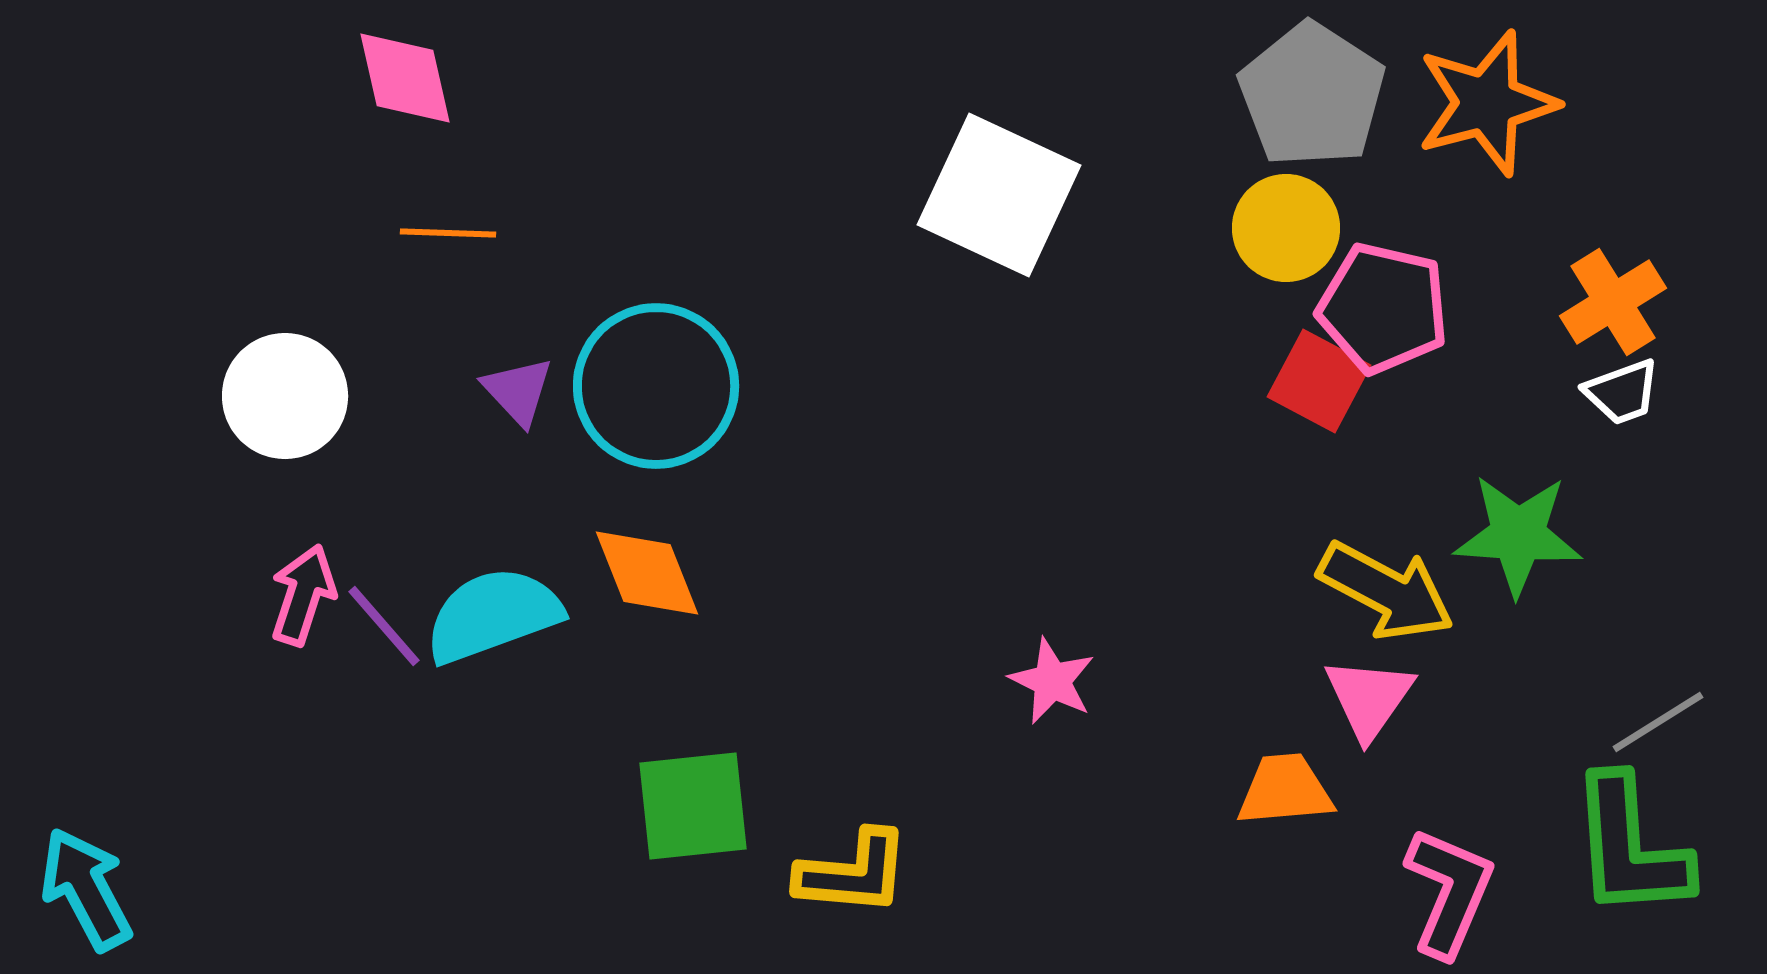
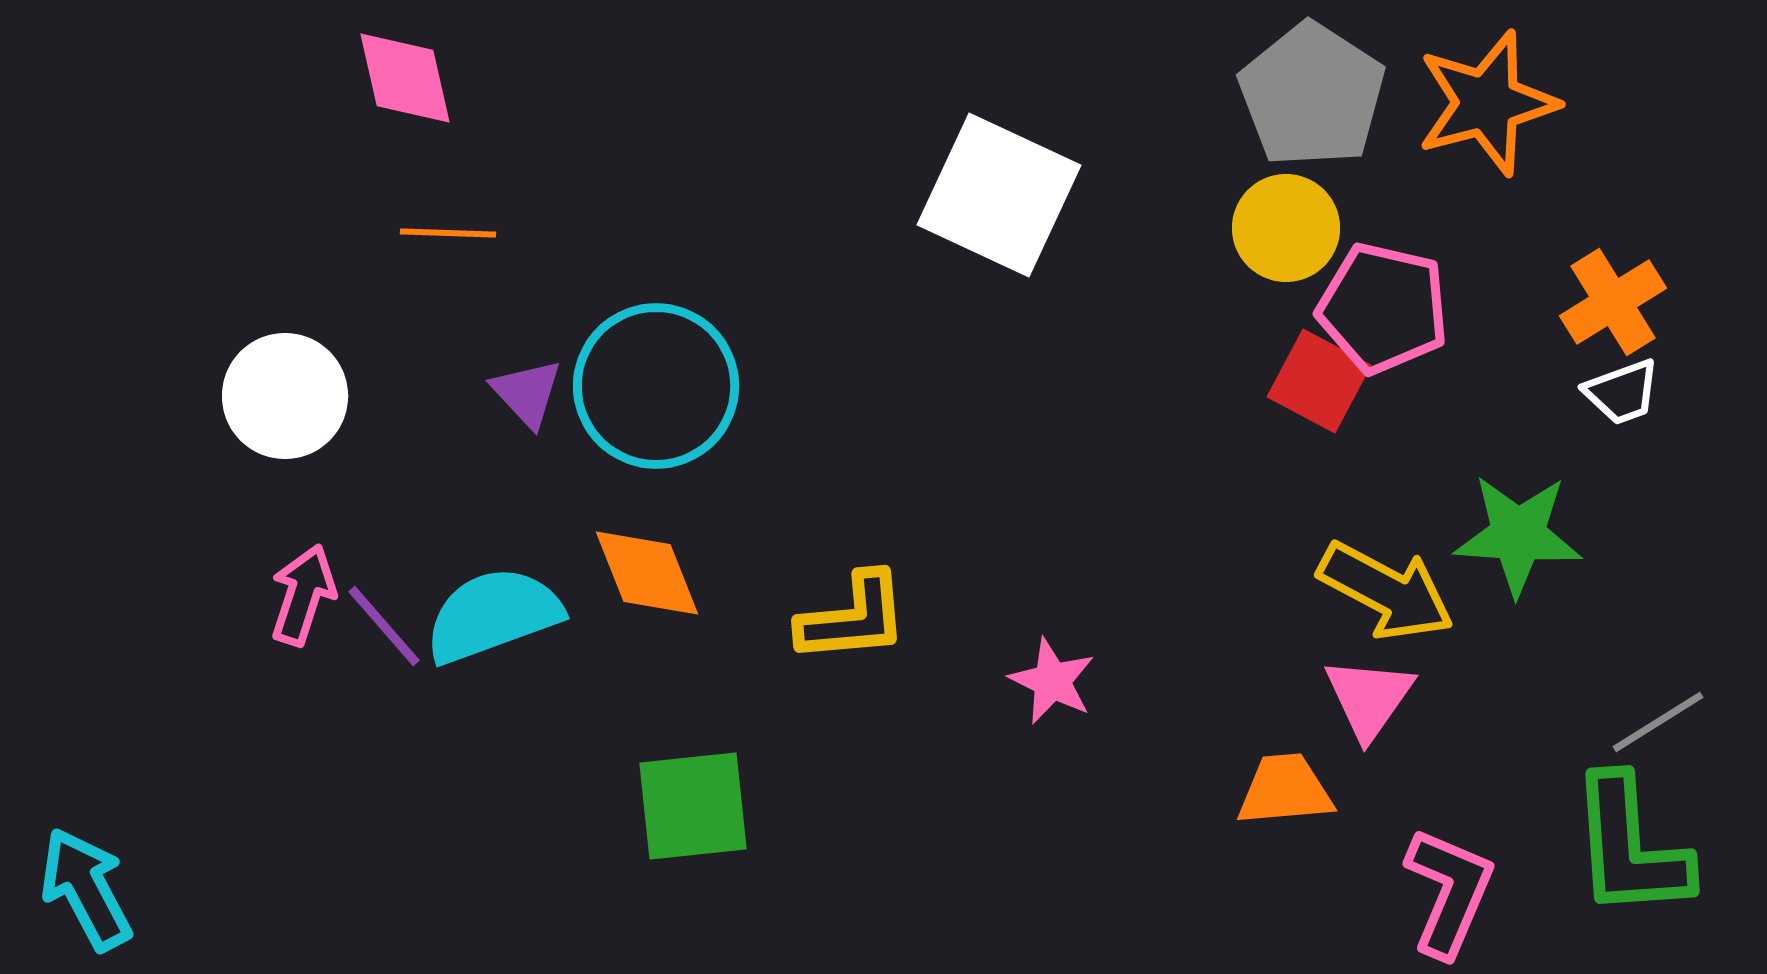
purple triangle: moved 9 px right, 2 px down
yellow L-shape: moved 255 px up; rotated 10 degrees counterclockwise
